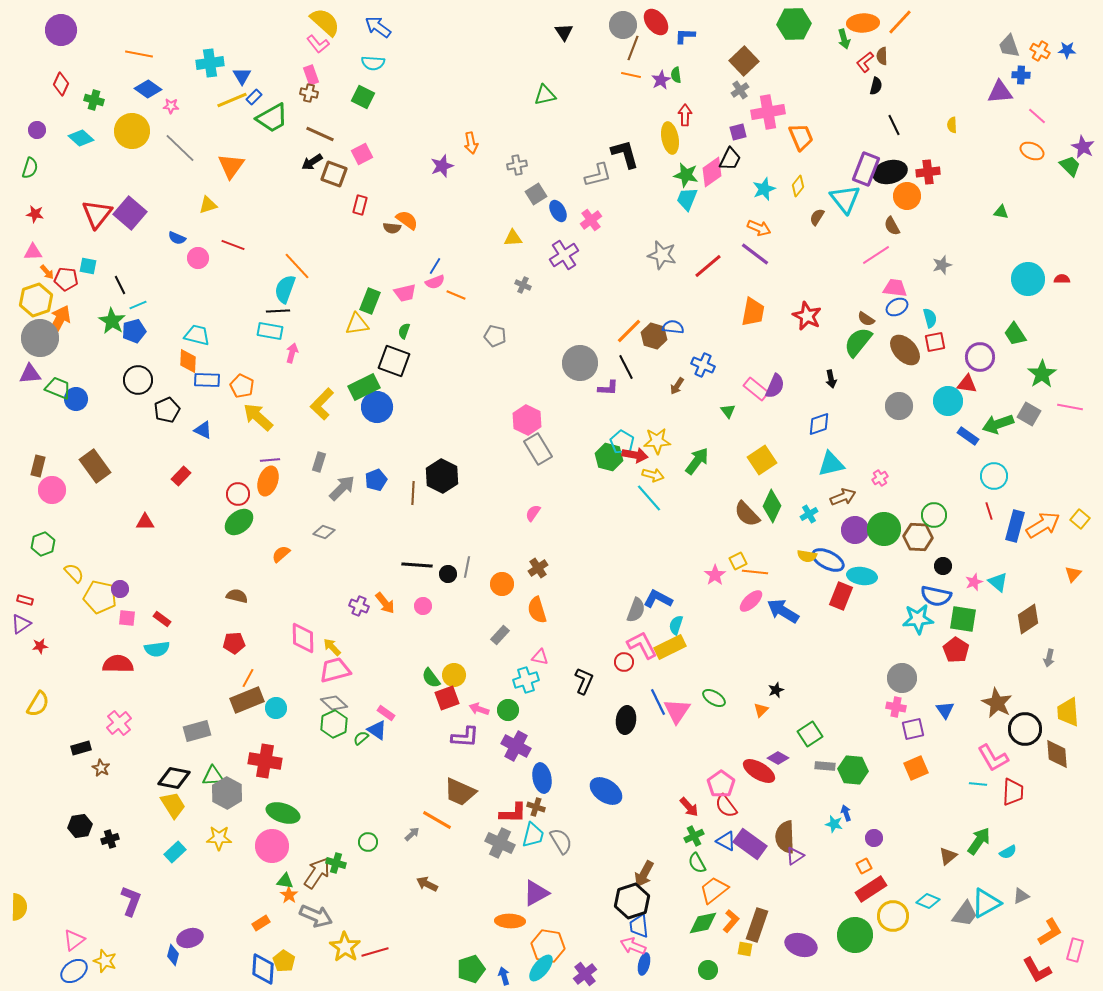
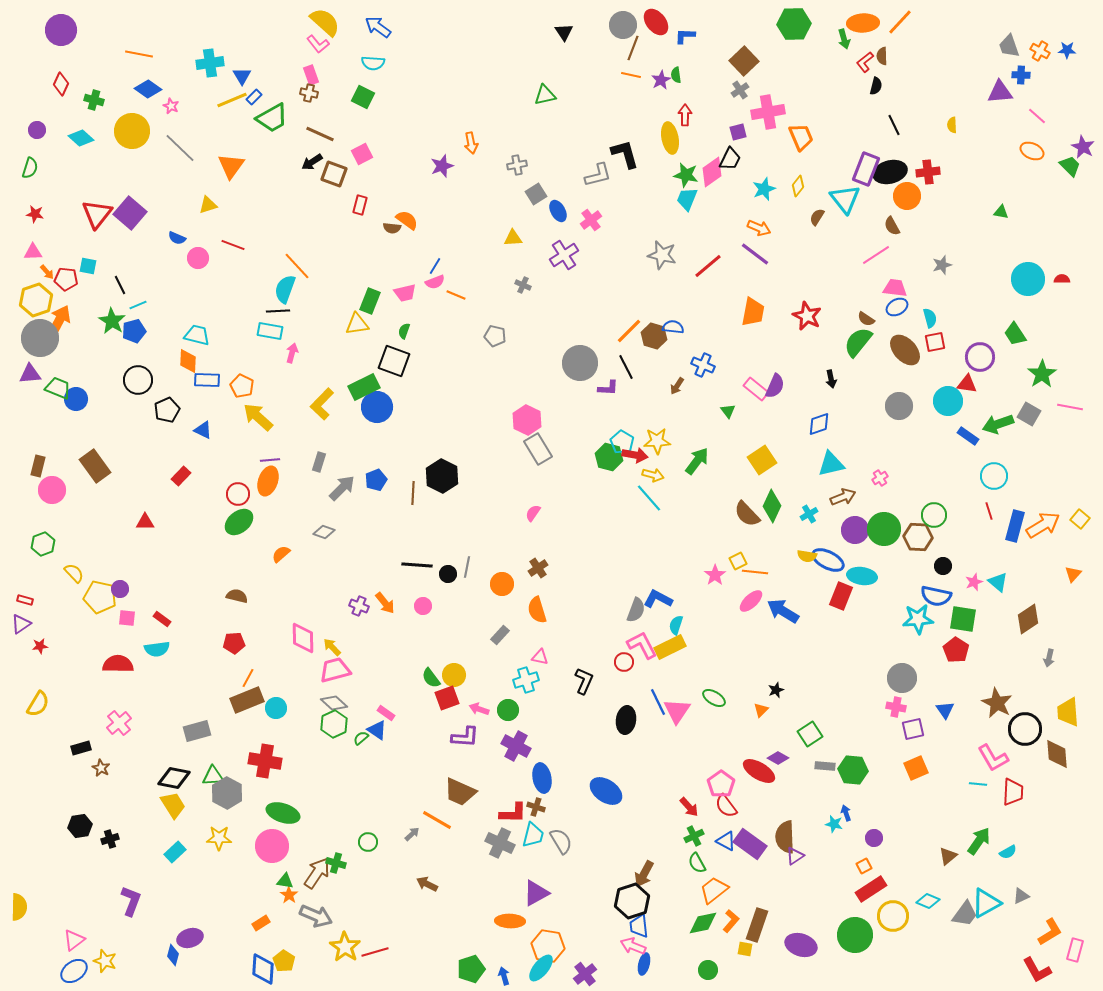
pink star at (171, 106): rotated 21 degrees clockwise
